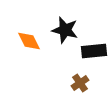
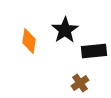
black star: rotated 24 degrees clockwise
orange diamond: rotated 35 degrees clockwise
